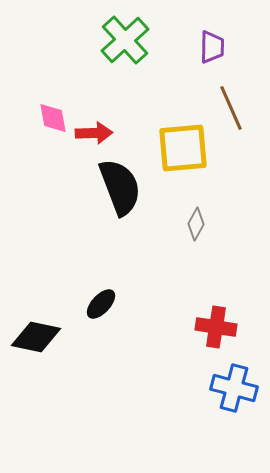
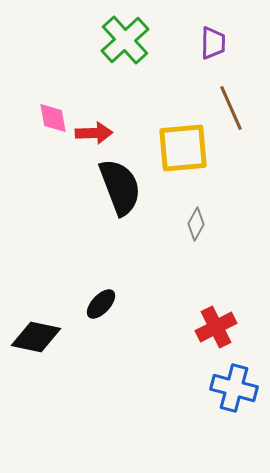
purple trapezoid: moved 1 px right, 4 px up
red cross: rotated 36 degrees counterclockwise
